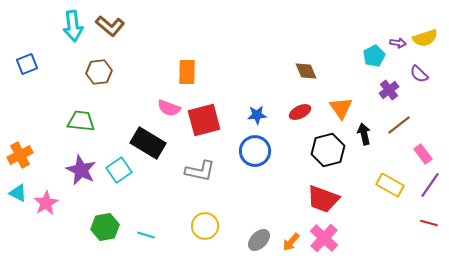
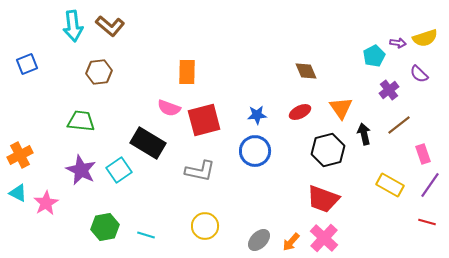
pink rectangle: rotated 18 degrees clockwise
red line: moved 2 px left, 1 px up
